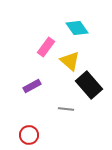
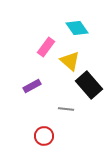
red circle: moved 15 px right, 1 px down
